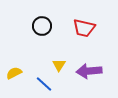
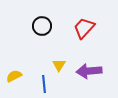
red trapezoid: rotated 120 degrees clockwise
yellow semicircle: moved 3 px down
blue line: rotated 42 degrees clockwise
